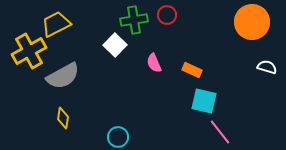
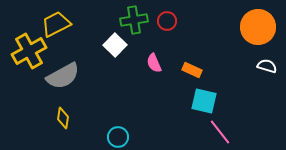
red circle: moved 6 px down
orange circle: moved 6 px right, 5 px down
white semicircle: moved 1 px up
